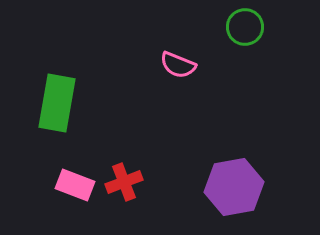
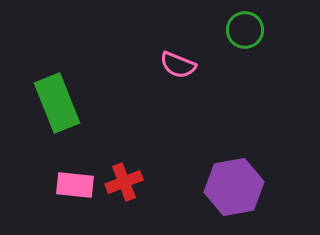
green circle: moved 3 px down
green rectangle: rotated 32 degrees counterclockwise
pink rectangle: rotated 15 degrees counterclockwise
